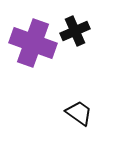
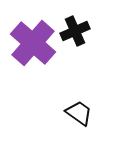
purple cross: rotated 21 degrees clockwise
